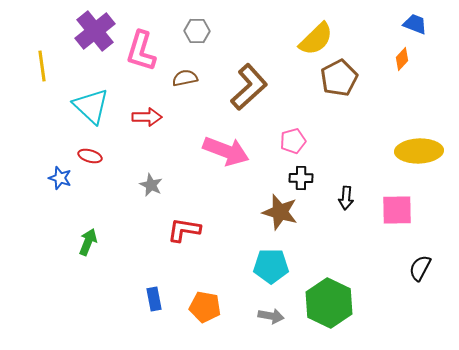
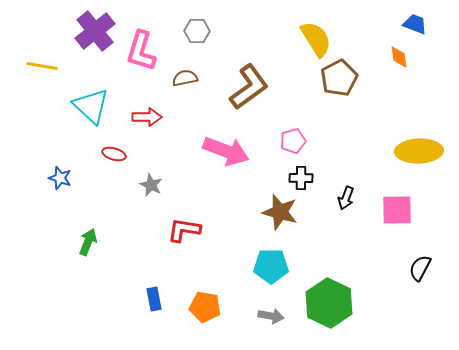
yellow semicircle: rotated 78 degrees counterclockwise
orange diamond: moved 3 px left, 2 px up; rotated 50 degrees counterclockwise
yellow line: rotated 72 degrees counterclockwise
brown L-shape: rotated 6 degrees clockwise
red ellipse: moved 24 px right, 2 px up
black arrow: rotated 15 degrees clockwise
